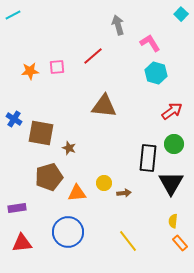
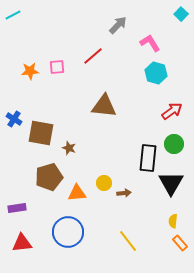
gray arrow: rotated 60 degrees clockwise
